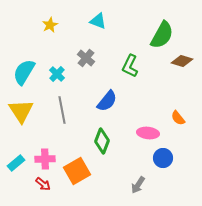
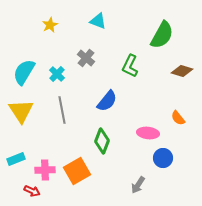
brown diamond: moved 10 px down
pink cross: moved 11 px down
cyan rectangle: moved 4 px up; rotated 18 degrees clockwise
red arrow: moved 11 px left, 7 px down; rotated 14 degrees counterclockwise
